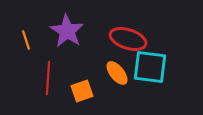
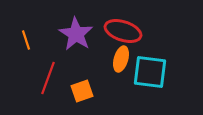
purple star: moved 9 px right, 3 px down
red ellipse: moved 5 px left, 8 px up
cyan square: moved 5 px down
orange ellipse: moved 4 px right, 14 px up; rotated 55 degrees clockwise
red line: rotated 16 degrees clockwise
